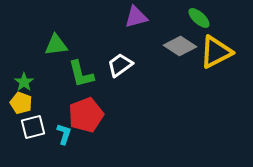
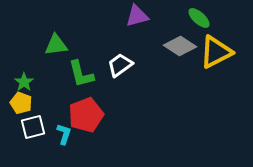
purple triangle: moved 1 px right, 1 px up
